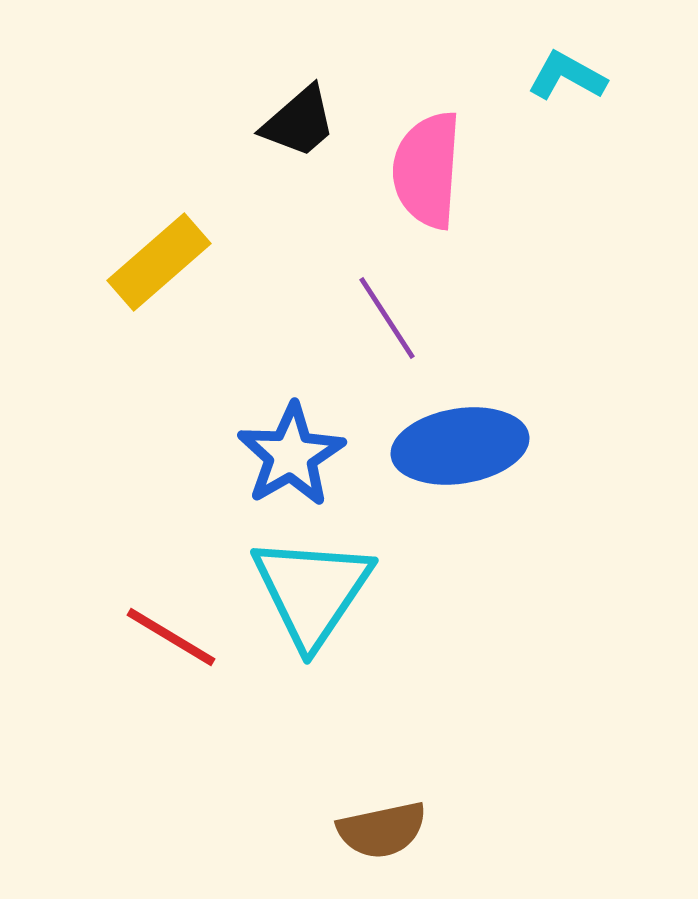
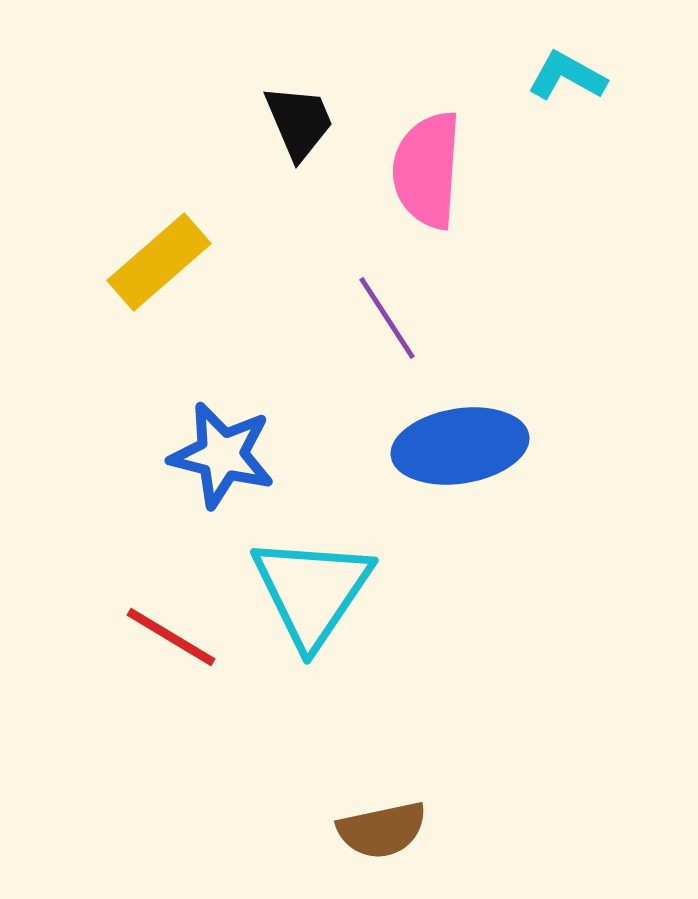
black trapezoid: rotated 72 degrees counterclockwise
blue star: moved 69 px left; rotated 28 degrees counterclockwise
